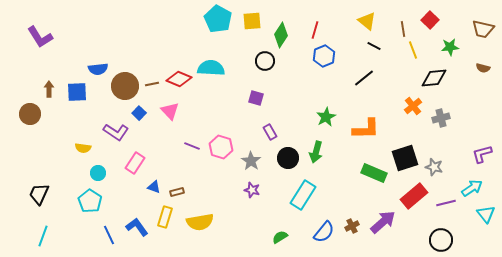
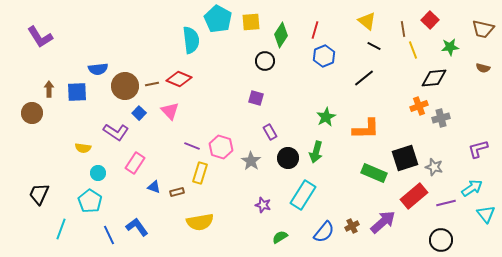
yellow square at (252, 21): moved 1 px left, 1 px down
cyan semicircle at (211, 68): moved 20 px left, 28 px up; rotated 80 degrees clockwise
orange cross at (413, 106): moved 6 px right; rotated 18 degrees clockwise
brown circle at (30, 114): moved 2 px right, 1 px up
purple L-shape at (482, 154): moved 4 px left, 5 px up
purple star at (252, 190): moved 11 px right, 15 px down
yellow rectangle at (165, 217): moved 35 px right, 44 px up
cyan line at (43, 236): moved 18 px right, 7 px up
